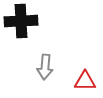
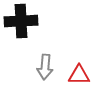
red triangle: moved 6 px left, 6 px up
